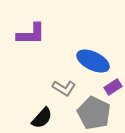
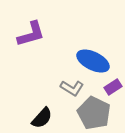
purple L-shape: rotated 16 degrees counterclockwise
gray L-shape: moved 8 px right
